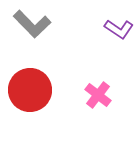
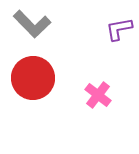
purple L-shape: rotated 136 degrees clockwise
red circle: moved 3 px right, 12 px up
